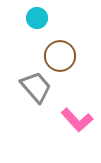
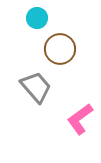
brown circle: moved 7 px up
pink L-shape: moved 3 px right, 1 px up; rotated 96 degrees clockwise
